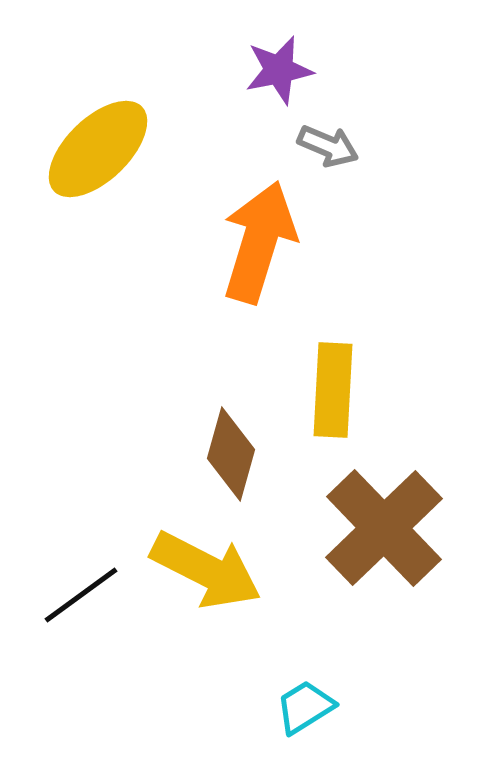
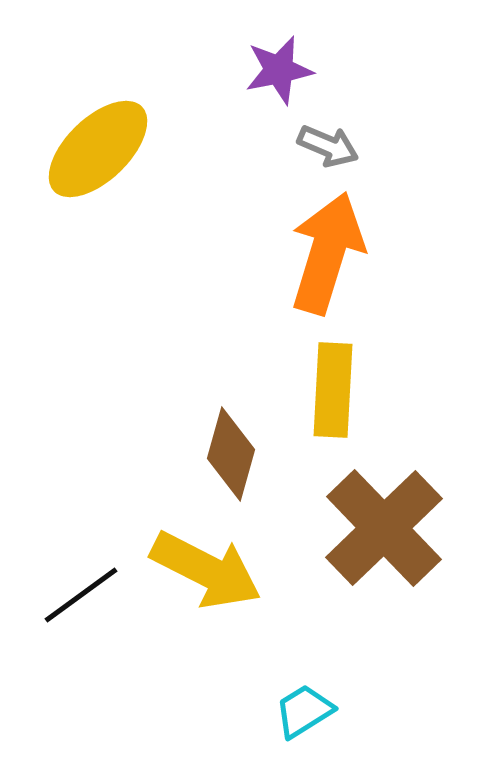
orange arrow: moved 68 px right, 11 px down
cyan trapezoid: moved 1 px left, 4 px down
